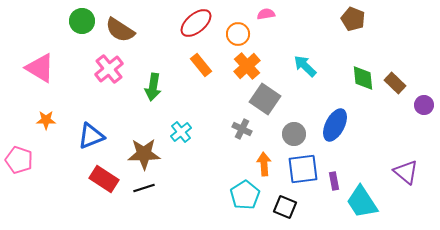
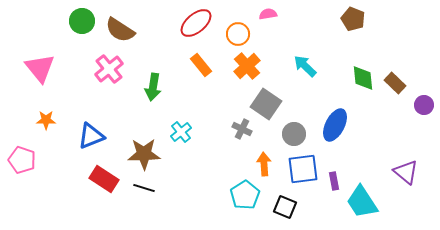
pink semicircle: moved 2 px right
pink triangle: rotated 20 degrees clockwise
gray square: moved 1 px right, 5 px down
pink pentagon: moved 3 px right
black line: rotated 35 degrees clockwise
